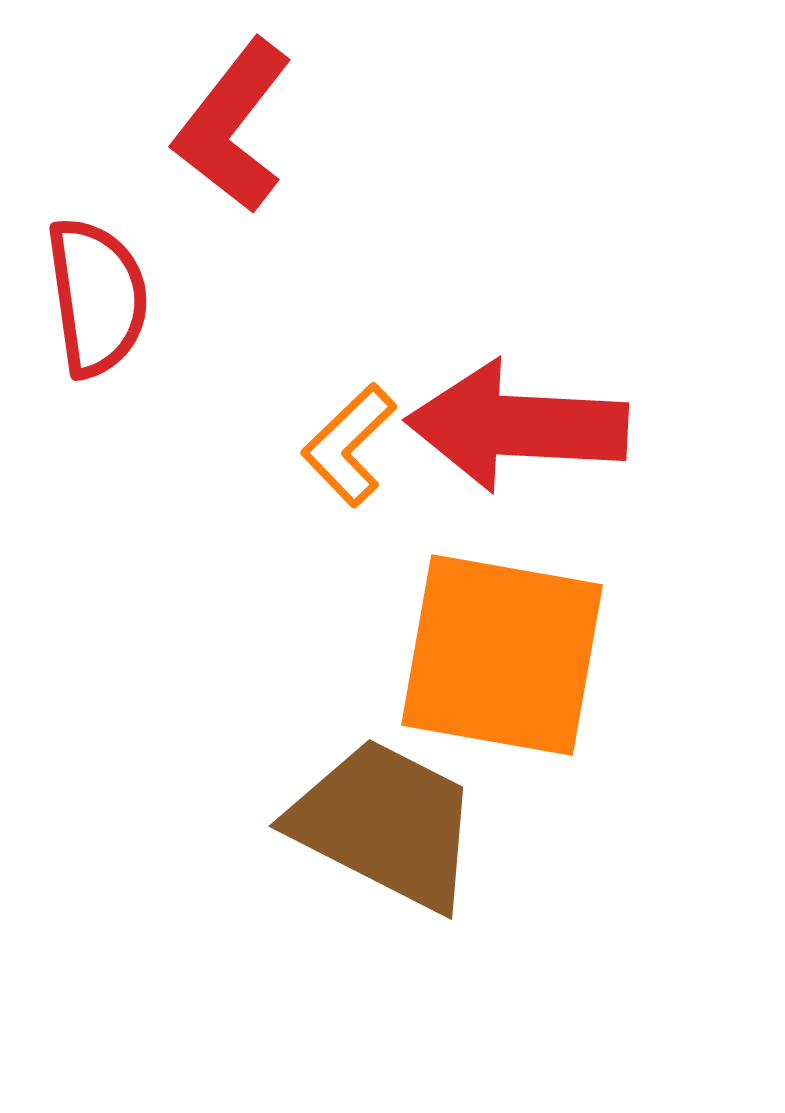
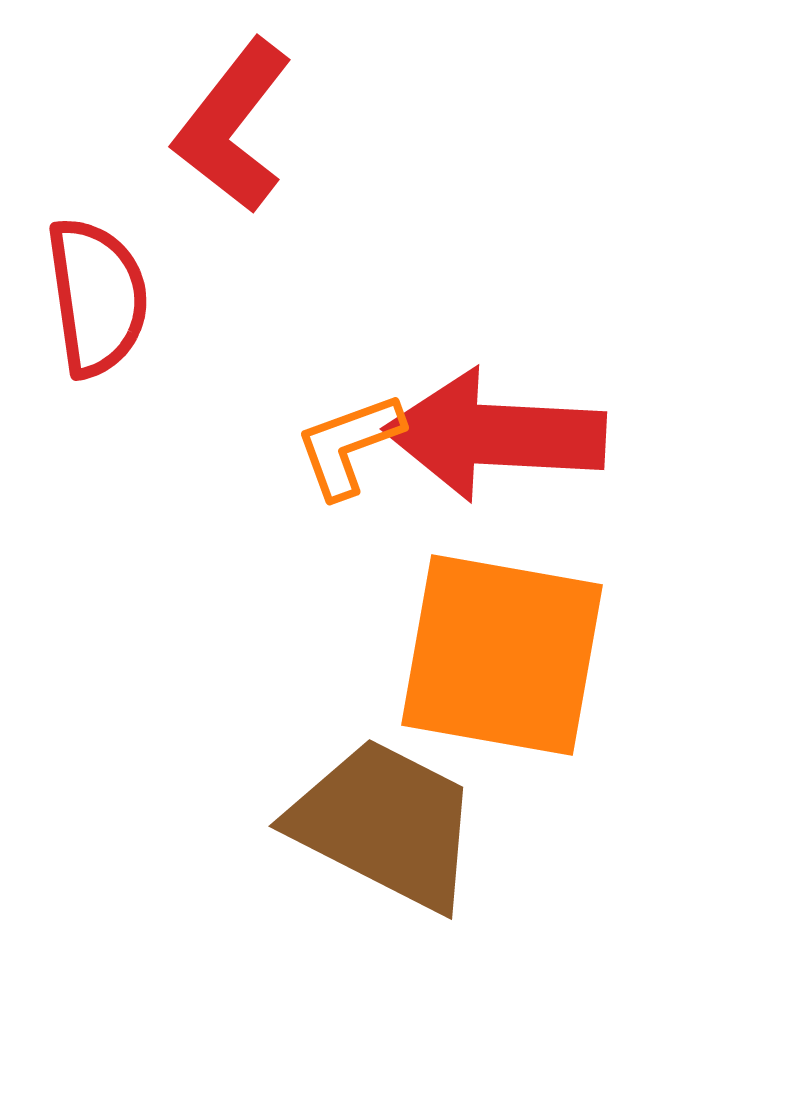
red arrow: moved 22 px left, 9 px down
orange L-shape: rotated 24 degrees clockwise
